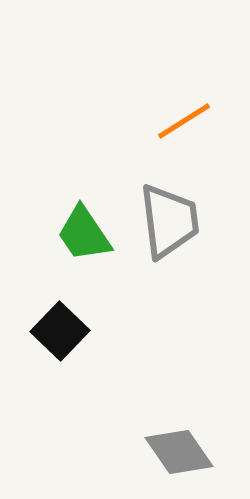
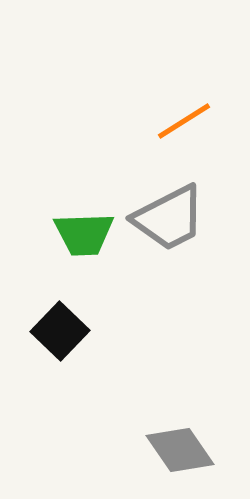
gray trapezoid: moved 3 px up; rotated 70 degrees clockwise
green trapezoid: rotated 58 degrees counterclockwise
gray diamond: moved 1 px right, 2 px up
